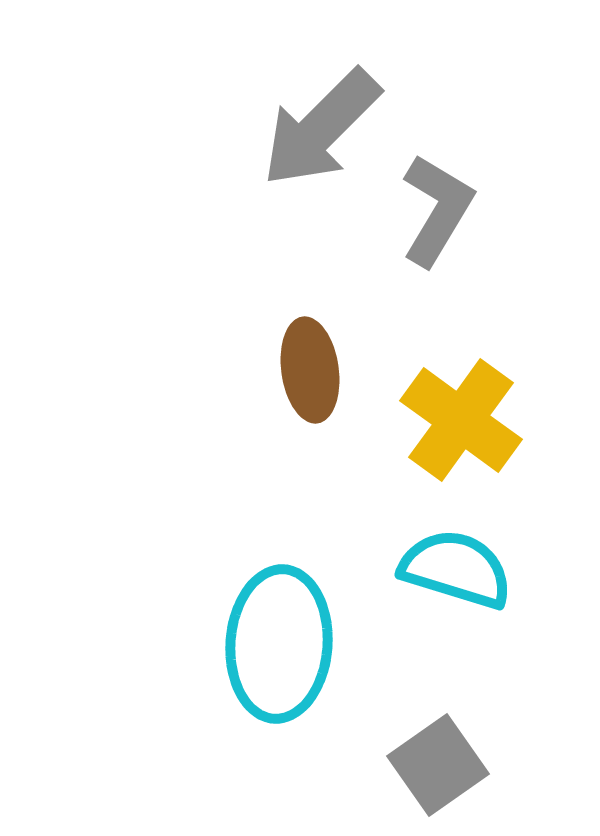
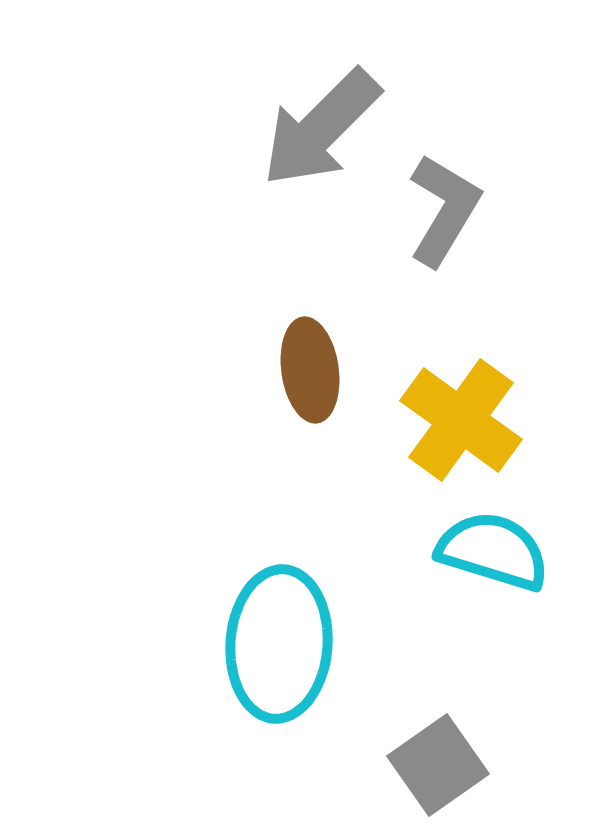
gray L-shape: moved 7 px right
cyan semicircle: moved 37 px right, 18 px up
